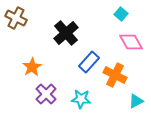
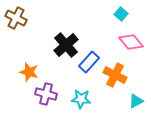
black cross: moved 12 px down
pink diamond: rotated 10 degrees counterclockwise
orange star: moved 3 px left, 5 px down; rotated 24 degrees counterclockwise
purple cross: rotated 30 degrees counterclockwise
